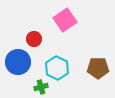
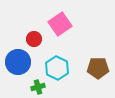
pink square: moved 5 px left, 4 px down
green cross: moved 3 px left
